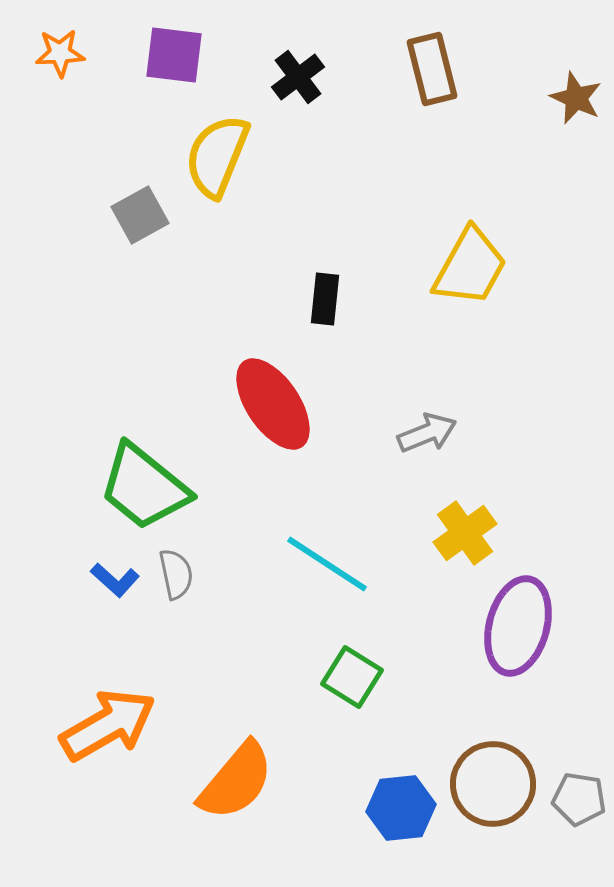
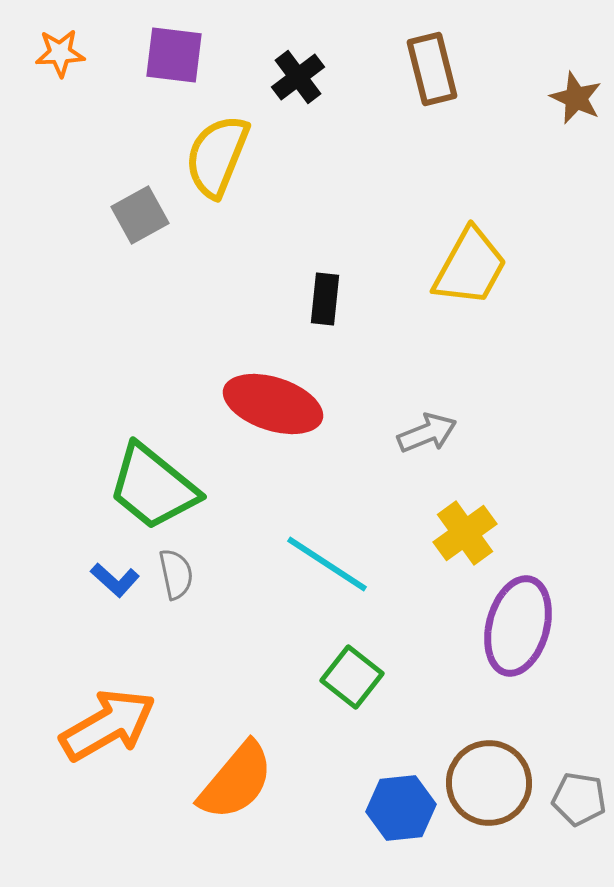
red ellipse: rotated 38 degrees counterclockwise
green trapezoid: moved 9 px right
green square: rotated 6 degrees clockwise
brown circle: moved 4 px left, 1 px up
